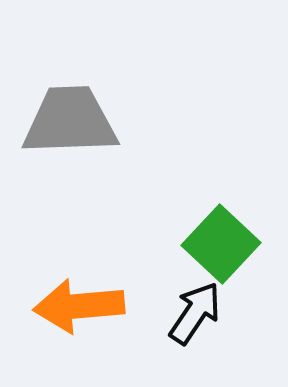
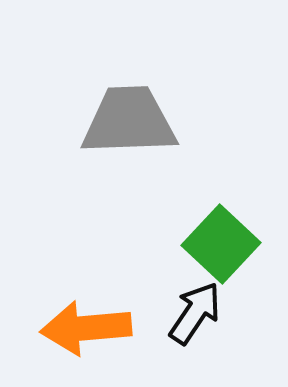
gray trapezoid: moved 59 px right
orange arrow: moved 7 px right, 22 px down
